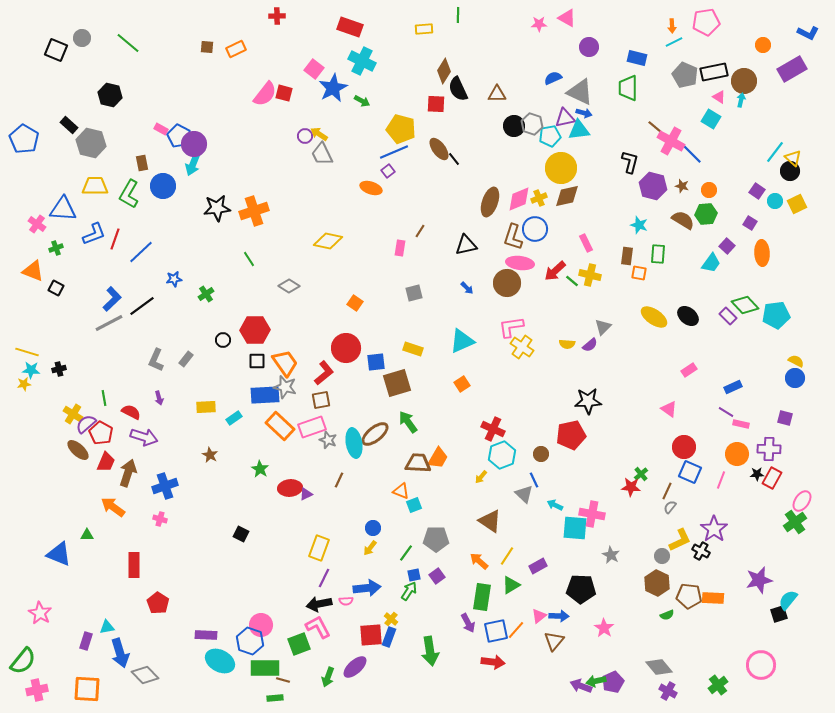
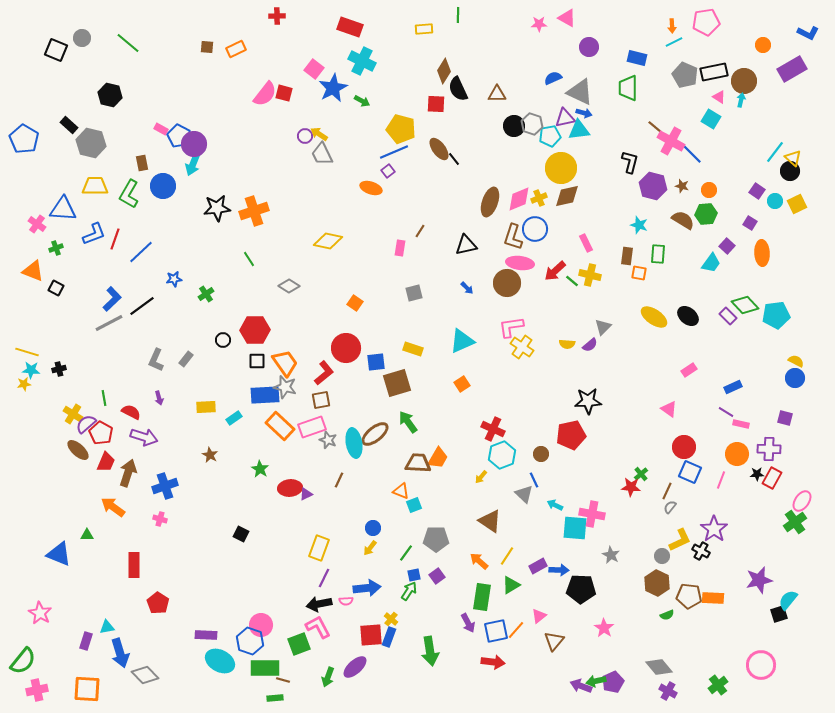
blue arrow at (559, 616): moved 46 px up
